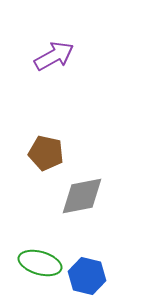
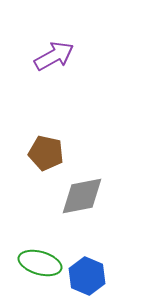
blue hexagon: rotated 9 degrees clockwise
